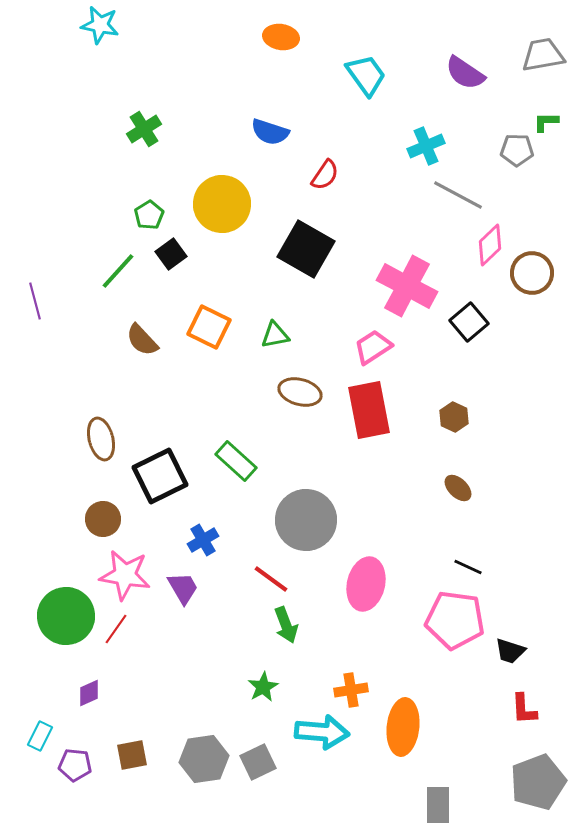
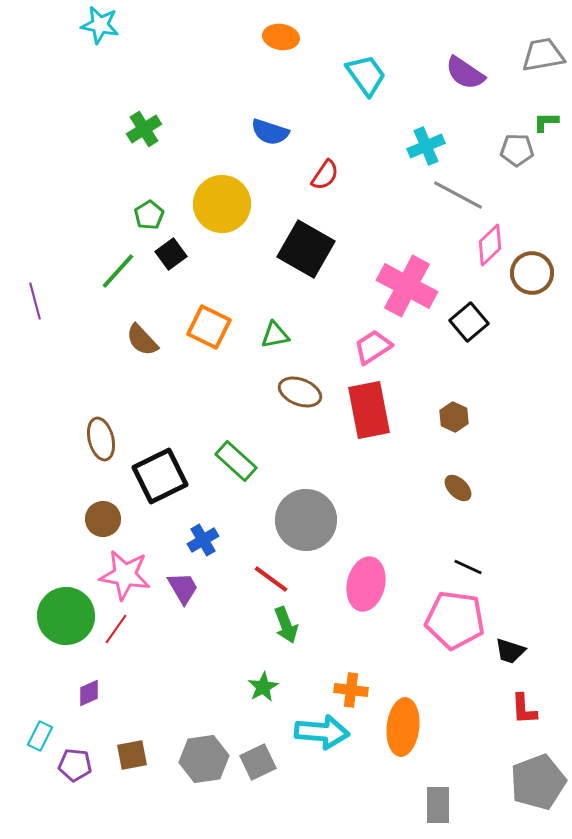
brown ellipse at (300, 392): rotated 6 degrees clockwise
orange cross at (351, 690): rotated 16 degrees clockwise
